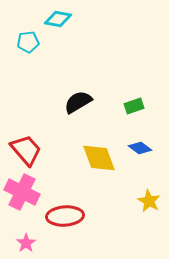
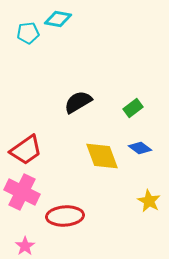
cyan pentagon: moved 9 px up
green rectangle: moved 1 px left, 2 px down; rotated 18 degrees counterclockwise
red trapezoid: rotated 96 degrees clockwise
yellow diamond: moved 3 px right, 2 px up
pink star: moved 1 px left, 3 px down
